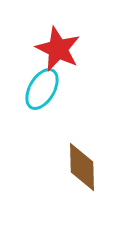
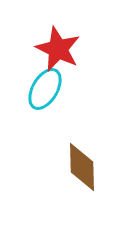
cyan ellipse: moved 3 px right
